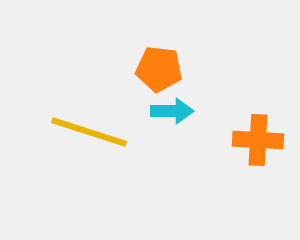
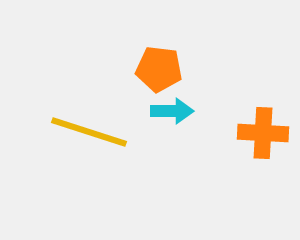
orange cross: moved 5 px right, 7 px up
